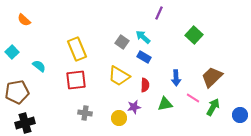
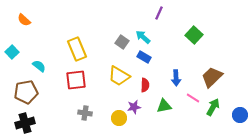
brown pentagon: moved 9 px right
green triangle: moved 1 px left, 2 px down
